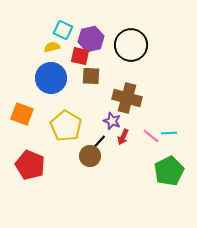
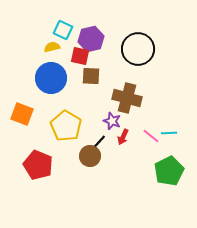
black circle: moved 7 px right, 4 px down
red pentagon: moved 8 px right
